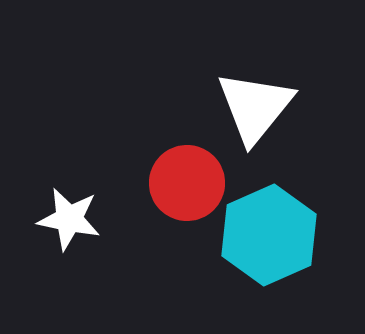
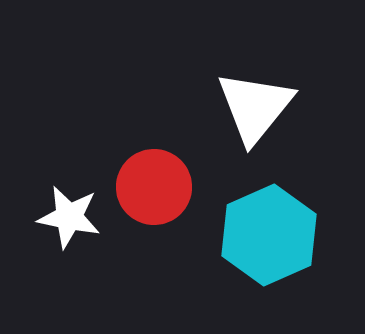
red circle: moved 33 px left, 4 px down
white star: moved 2 px up
